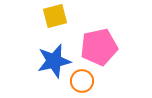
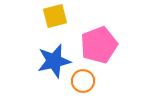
pink pentagon: moved 2 px up; rotated 9 degrees counterclockwise
orange circle: moved 1 px right
